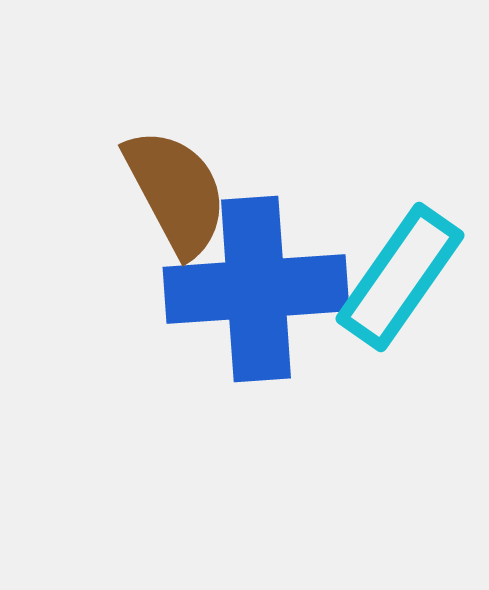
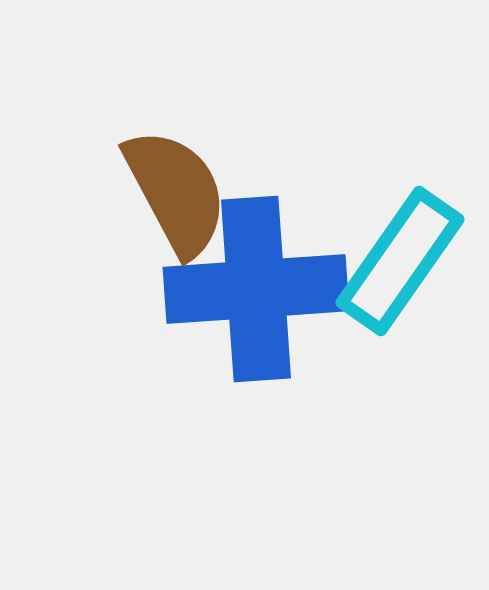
cyan rectangle: moved 16 px up
